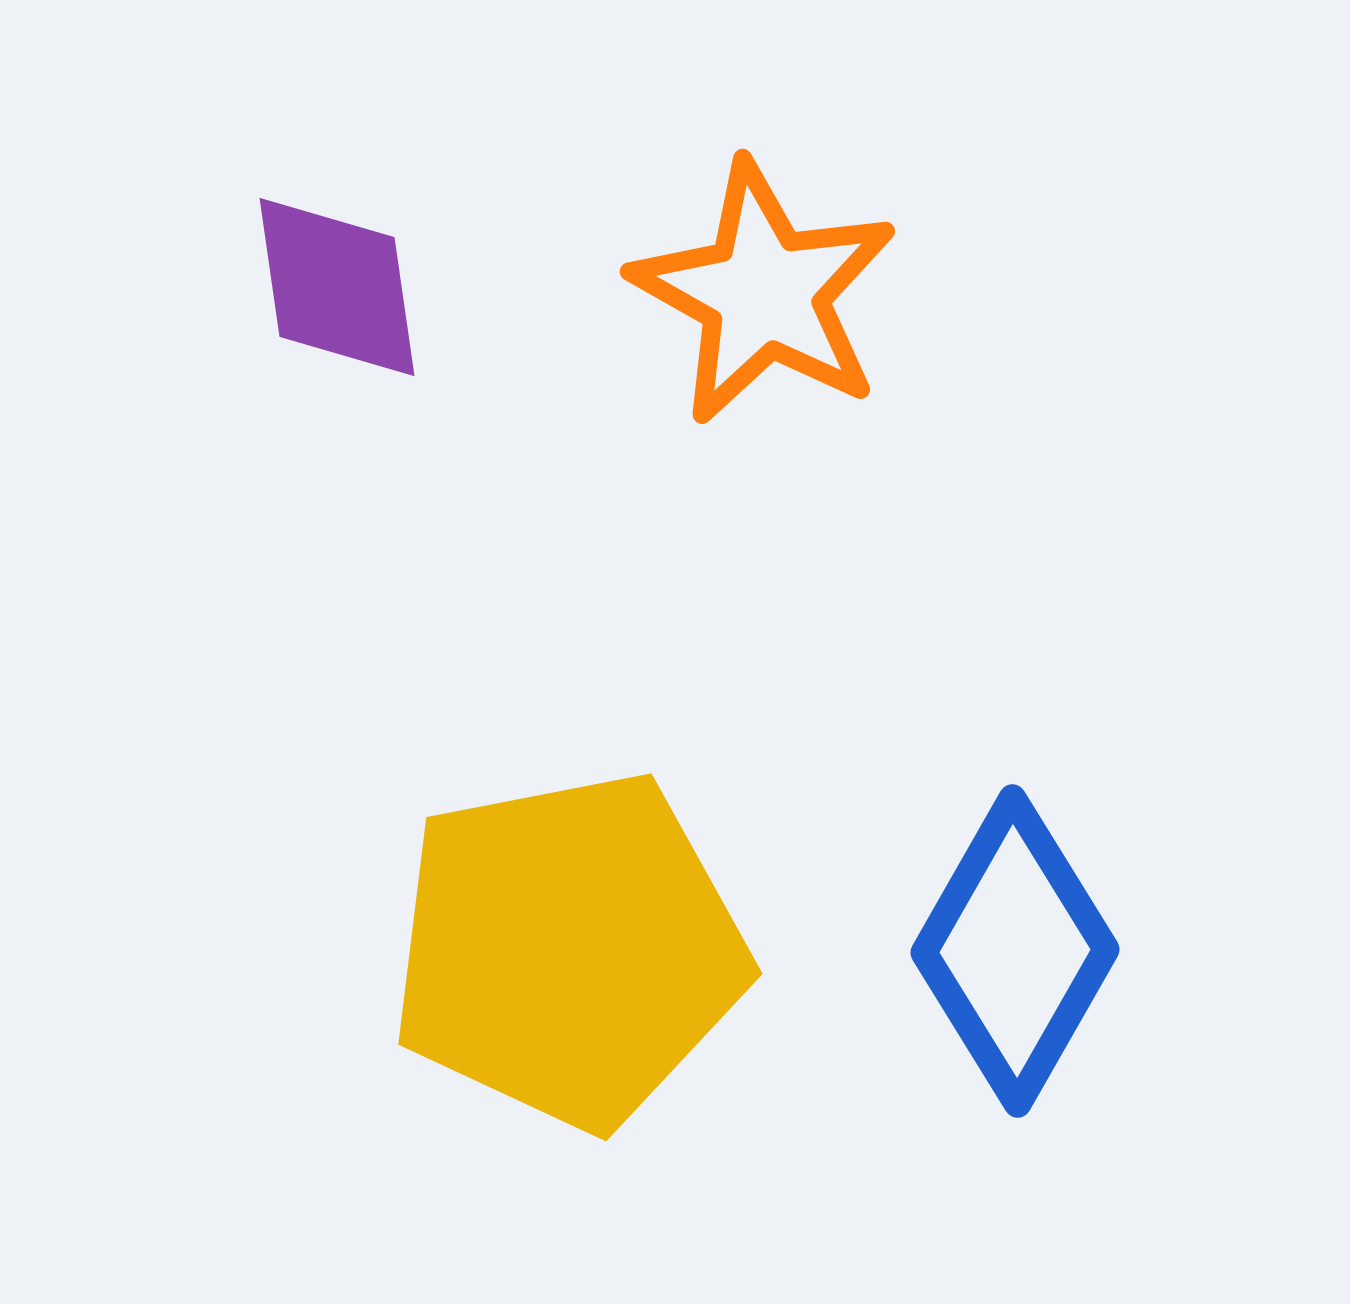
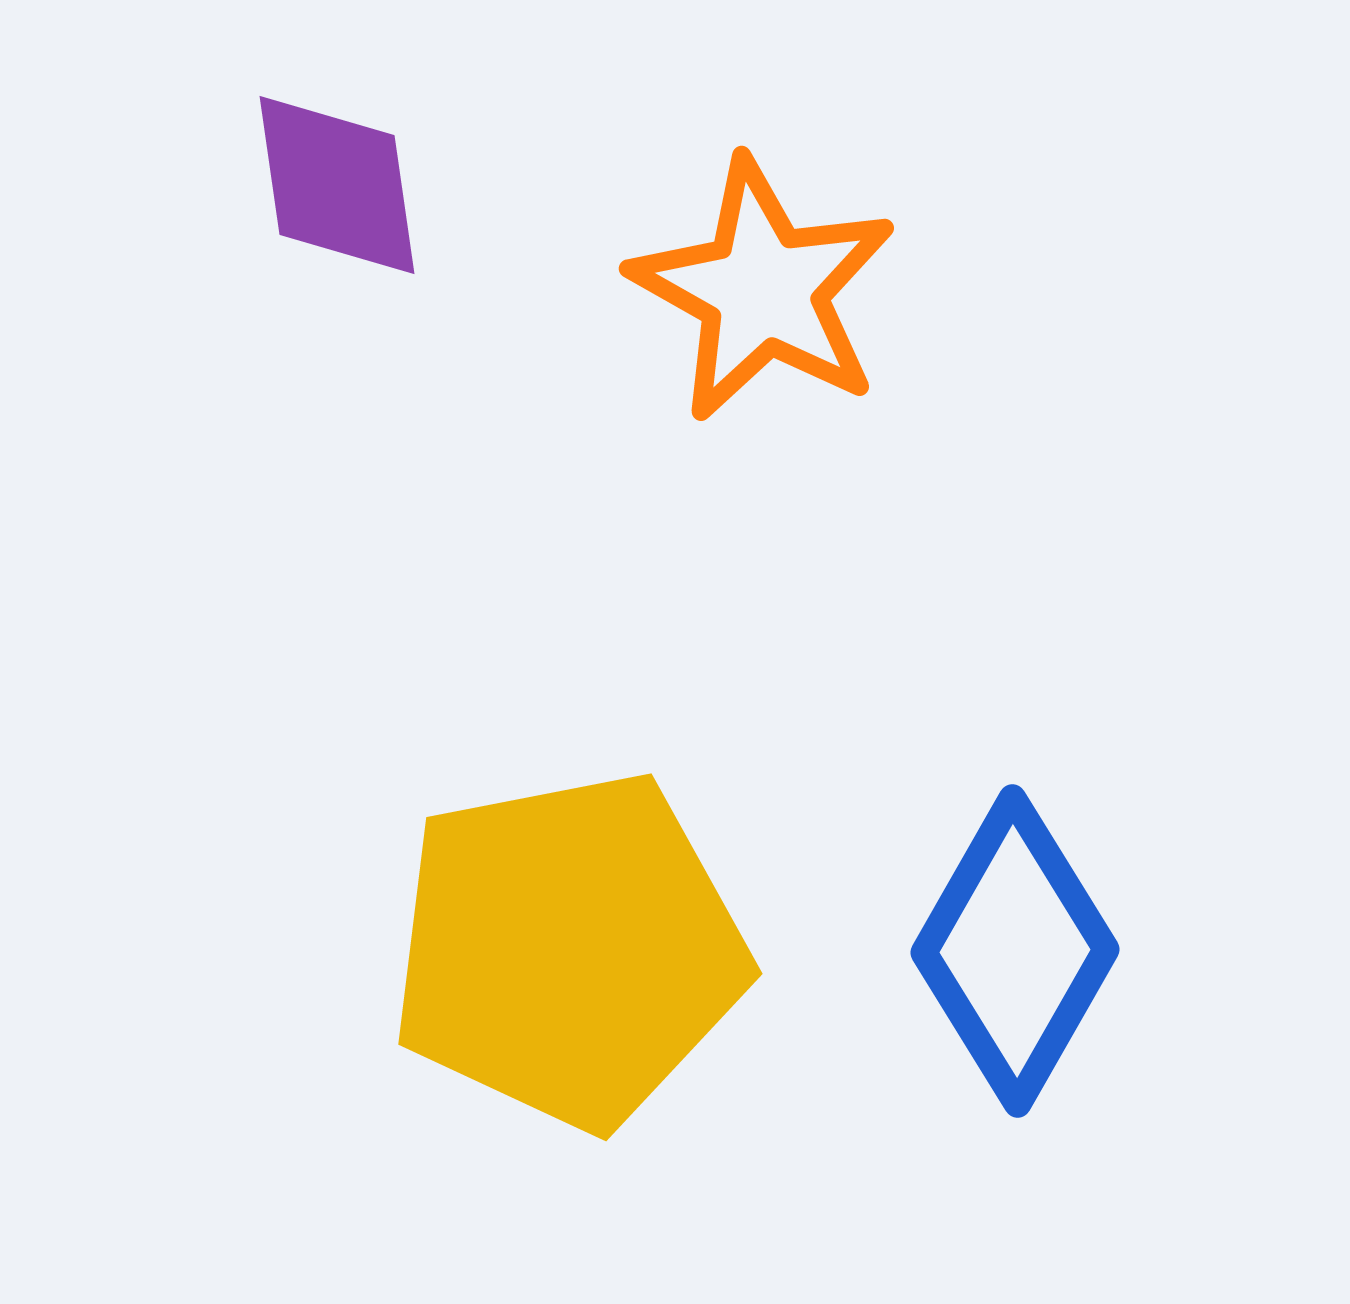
purple diamond: moved 102 px up
orange star: moved 1 px left, 3 px up
